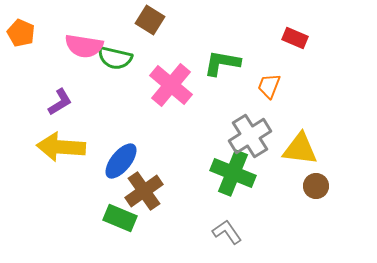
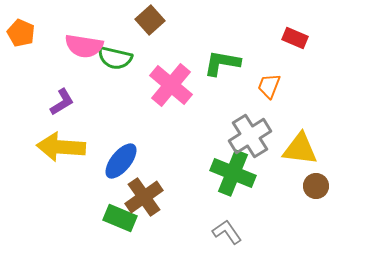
brown square: rotated 16 degrees clockwise
purple L-shape: moved 2 px right
brown cross: moved 6 px down
